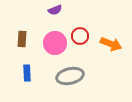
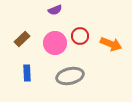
brown rectangle: rotated 42 degrees clockwise
